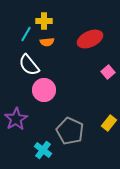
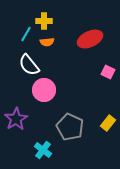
pink square: rotated 24 degrees counterclockwise
yellow rectangle: moved 1 px left
gray pentagon: moved 4 px up
